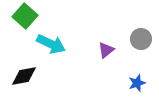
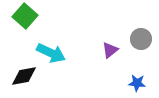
cyan arrow: moved 9 px down
purple triangle: moved 4 px right
blue star: rotated 24 degrees clockwise
